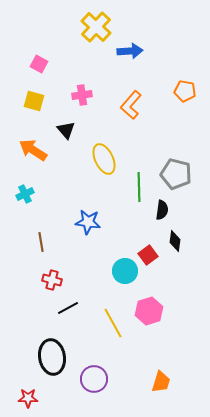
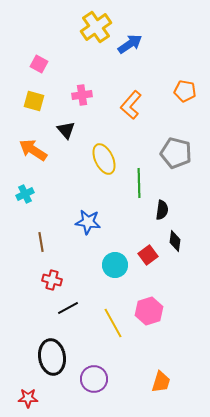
yellow cross: rotated 12 degrees clockwise
blue arrow: moved 7 px up; rotated 30 degrees counterclockwise
gray pentagon: moved 21 px up
green line: moved 4 px up
cyan circle: moved 10 px left, 6 px up
